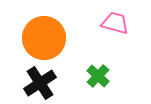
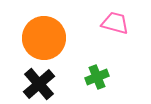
green cross: moved 1 px left, 1 px down; rotated 25 degrees clockwise
black cross: moved 1 px left, 1 px down; rotated 8 degrees counterclockwise
